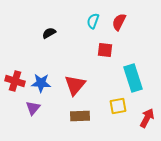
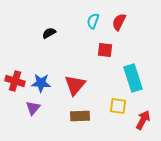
yellow square: rotated 18 degrees clockwise
red arrow: moved 4 px left, 2 px down
